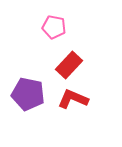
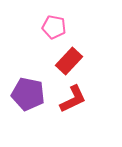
red rectangle: moved 4 px up
red L-shape: rotated 132 degrees clockwise
